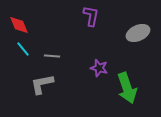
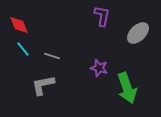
purple L-shape: moved 11 px right
gray ellipse: rotated 20 degrees counterclockwise
gray line: rotated 14 degrees clockwise
gray L-shape: moved 1 px right, 1 px down
